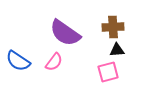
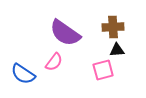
blue semicircle: moved 5 px right, 13 px down
pink square: moved 5 px left, 2 px up
